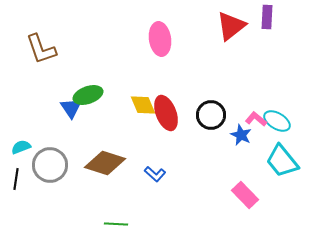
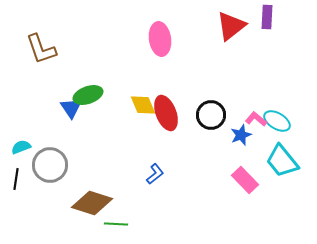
blue star: rotated 25 degrees clockwise
brown diamond: moved 13 px left, 40 px down
blue L-shape: rotated 80 degrees counterclockwise
pink rectangle: moved 15 px up
